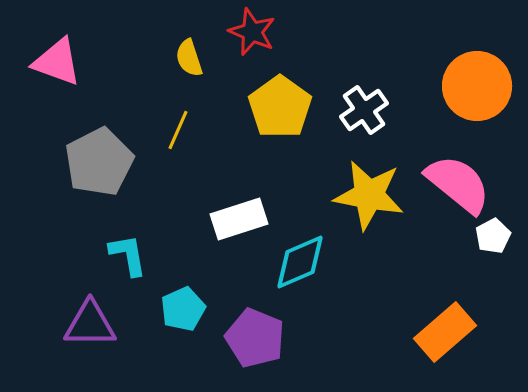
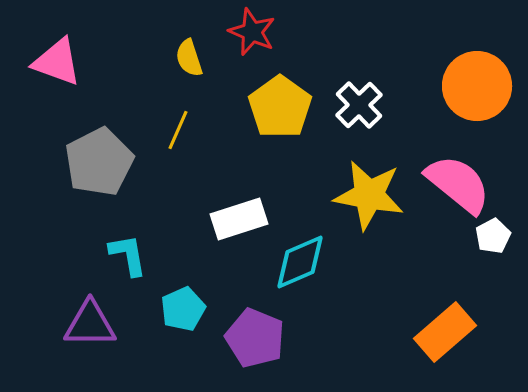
white cross: moved 5 px left, 5 px up; rotated 9 degrees counterclockwise
